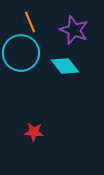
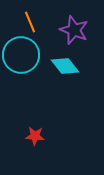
cyan circle: moved 2 px down
red star: moved 1 px right, 4 px down
